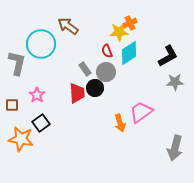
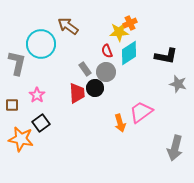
black L-shape: moved 2 px left; rotated 40 degrees clockwise
gray star: moved 3 px right, 2 px down; rotated 18 degrees clockwise
